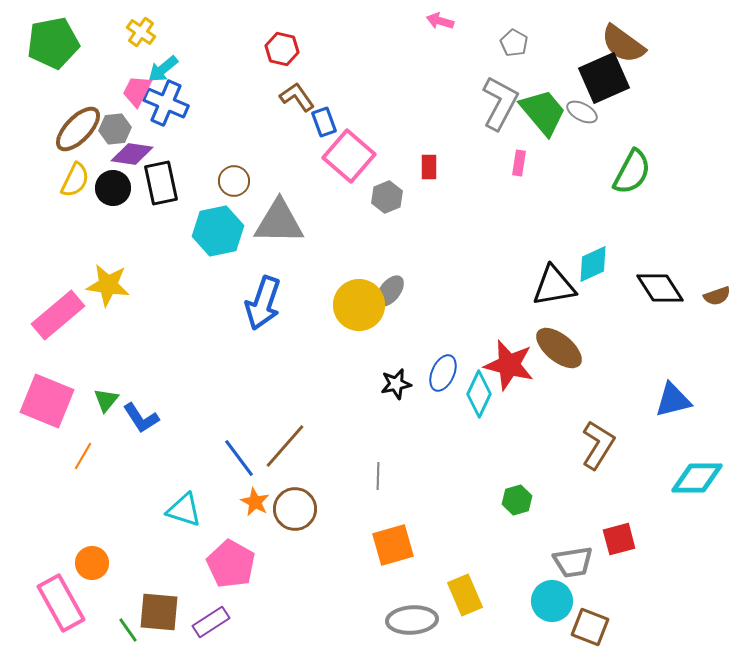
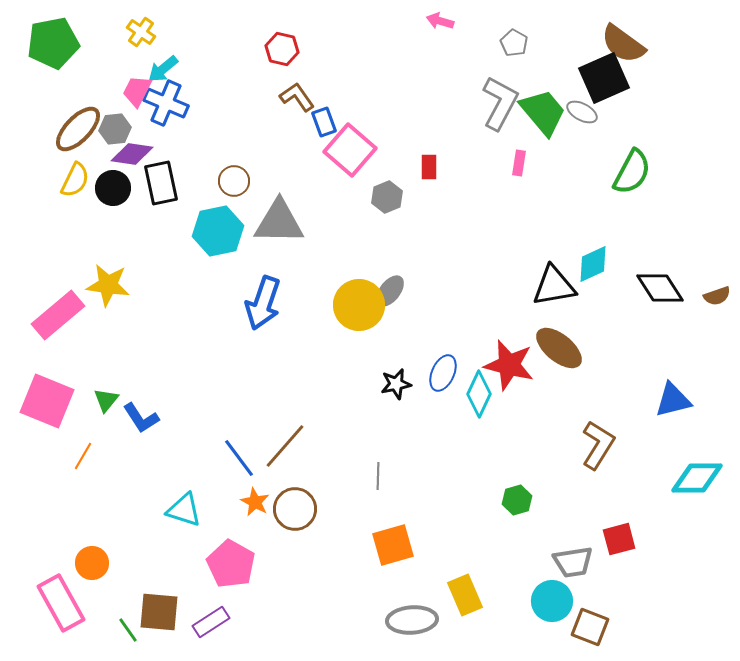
pink square at (349, 156): moved 1 px right, 6 px up
